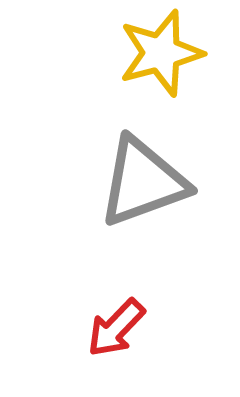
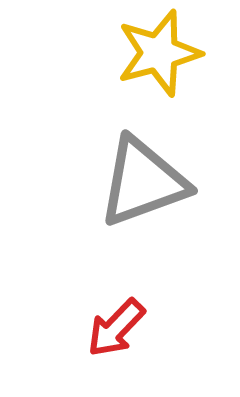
yellow star: moved 2 px left
